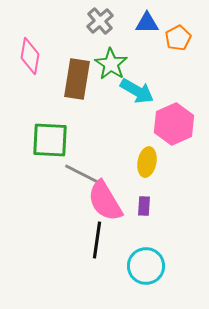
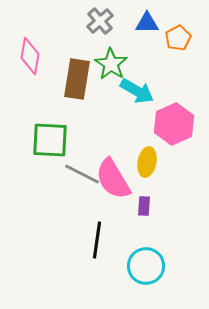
pink semicircle: moved 8 px right, 22 px up
